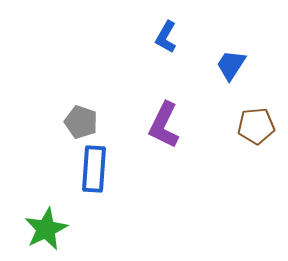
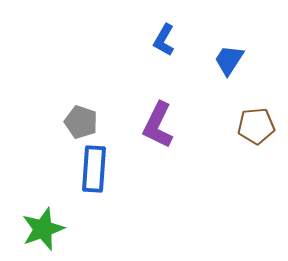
blue L-shape: moved 2 px left, 3 px down
blue trapezoid: moved 2 px left, 5 px up
purple L-shape: moved 6 px left
green star: moved 3 px left; rotated 6 degrees clockwise
